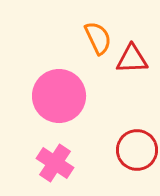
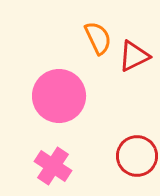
red triangle: moved 2 px right, 3 px up; rotated 24 degrees counterclockwise
red circle: moved 6 px down
pink cross: moved 2 px left, 3 px down
